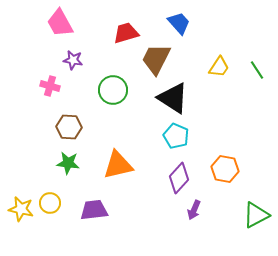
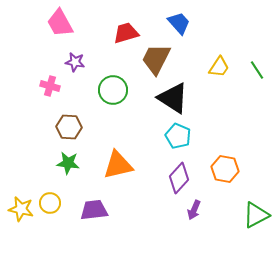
purple star: moved 2 px right, 2 px down
cyan pentagon: moved 2 px right
